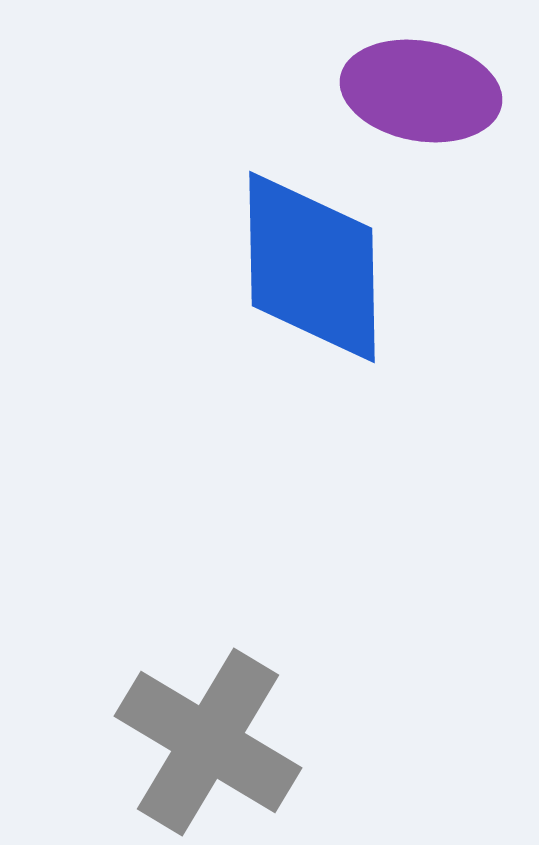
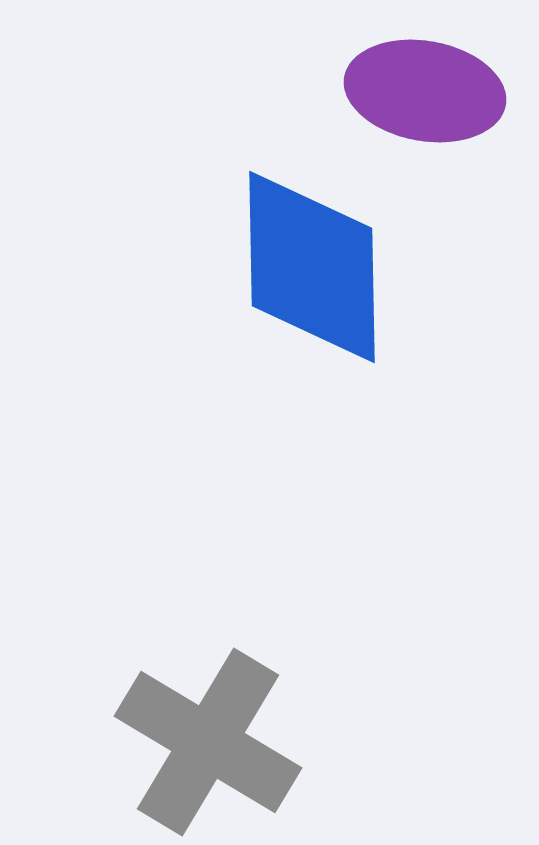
purple ellipse: moved 4 px right
